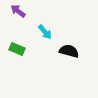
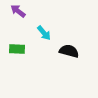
cyan arrow: moved 1 px left, 1 px down
green rectangle: rotated 21 degrees counterclockwise
